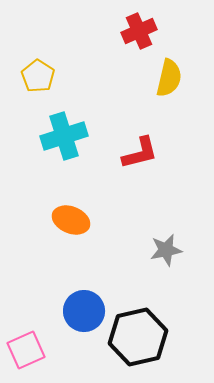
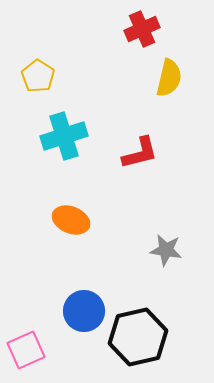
red cross: moved 3 px right, 2 px up
gray star: rotated 20 degrees clockwise
